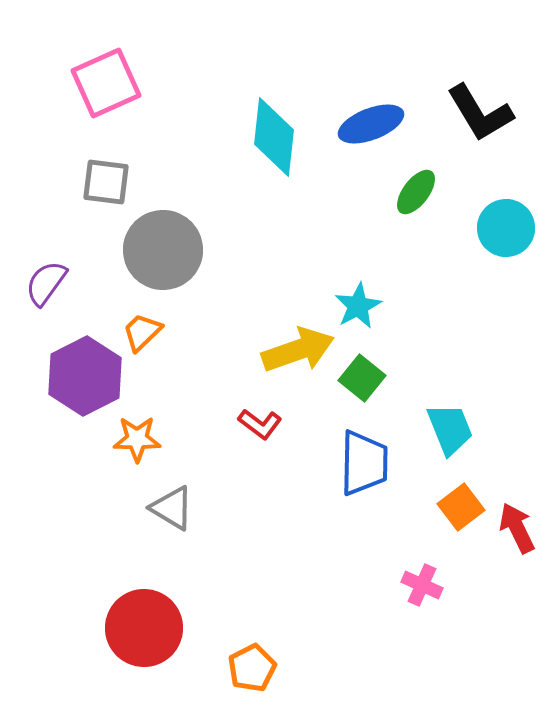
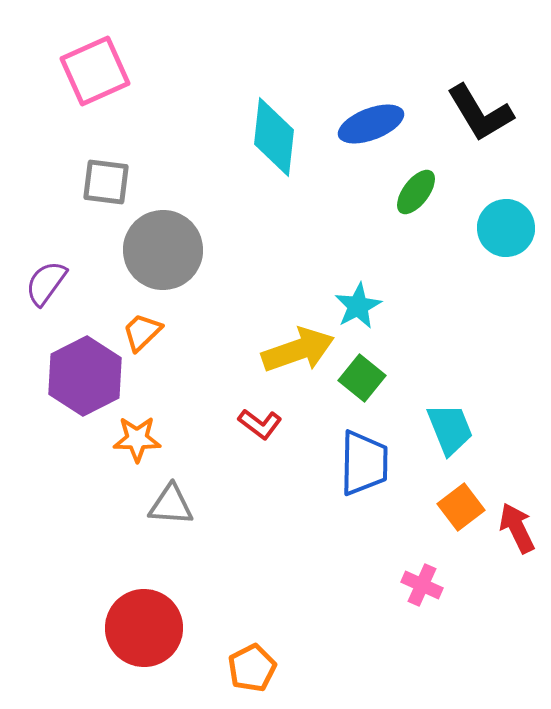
pink square: moved 11 px left, 12 px up
gray triangle: moved 1 px left, 3 px up; rotated 27 degrees counterclockwise
